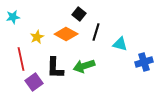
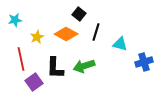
cyan star: moved 2 px right, 3 px down
